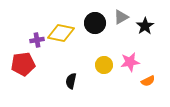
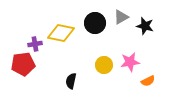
black star: rotated 24 degrees counterclockwise
purple cross: moved 2 px left, 4 px down
